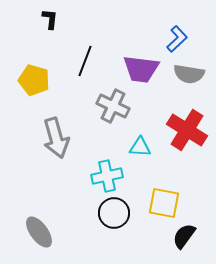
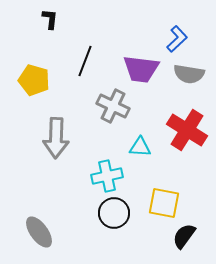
gray arrow: rotated 18 degrees clockwise
